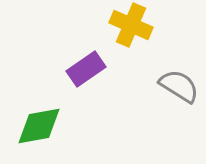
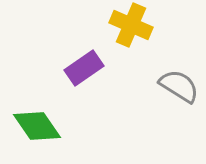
purple rectangle: moved 2 px left, 1 px up
green diamond: moved 2 px left; rotated 66 degrees clockwise
